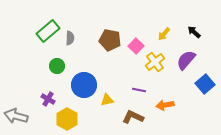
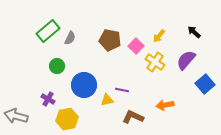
yellow arrow: moved 5 px left, 2 px down
gray semicircle: rotated 24 degrees clockwise
yellow cross: rotated 18 degrees counterclockwise
purple line: moved 17 px left
yellow hexagon: rotated 20 degrees clockwise
